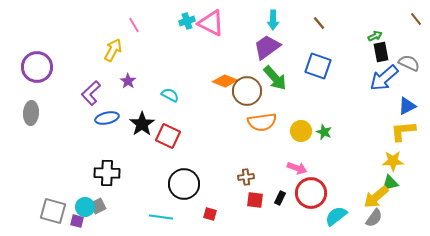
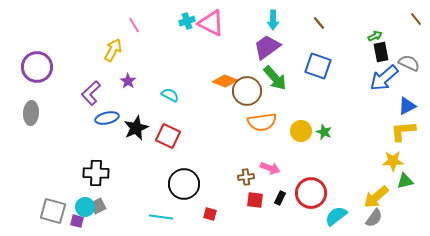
black star at (142, 124): moved 6 px left, 4 px down; rotated 10 degrees clockwise
pink arrow at (297, 168): moved 27 px left
black cross at (107, 173): moved 11 px left
green triangle at (390, 183): moved 15 px right, 2 px up
